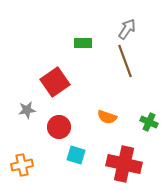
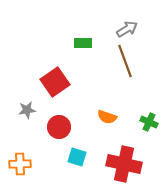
gray arrow: rotated 25 degrees clockwise
cyan square: moved 1 px right, 2 px down
orange cross: moved 2 px left, 1 px up; rotated 10 degrees clockwise
